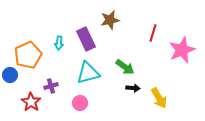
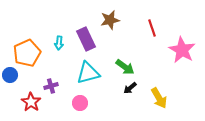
red line: moved 1 px left, 5 px up; rotated 36 degrees counterclockwise
pink star: rotated 20 degrees counterclockwise
orange pentagon: moved 1 px left, 2 px up
black arrow: moved 3 px left; rotated 136 degrees clockwise
